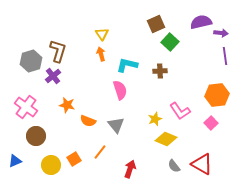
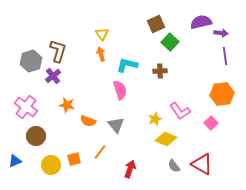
orange hexagon: moved 5 px right, 1 px up
orange square: rotated 16 degrees clockwise
